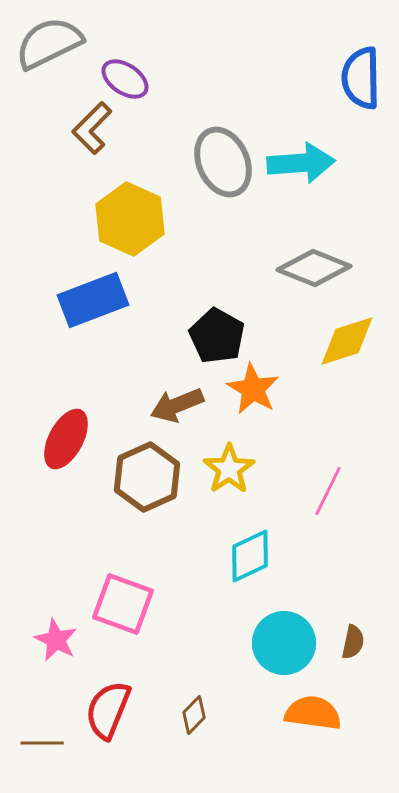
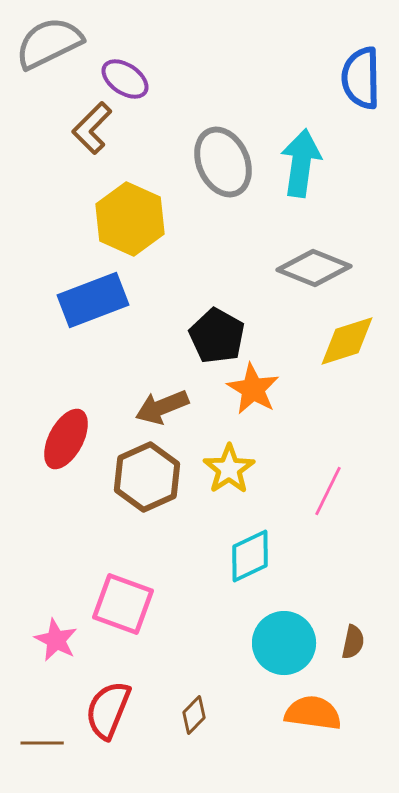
cyan arrow: rotated 78 degrees counterclockwise
brown arrow: moved 15 px left, 2 px down
